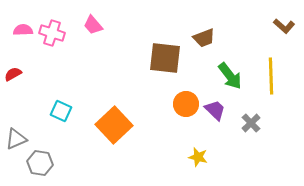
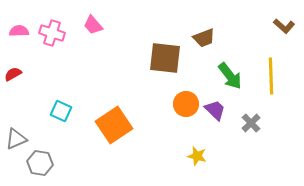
pink semicircle: moved 4 px left, 1 px down
orange square: rotated 9 degrees clockwise
yellow star: moved 1 px left, 1 px up
